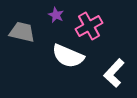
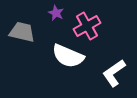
purple star: moved 2 px up
pink cross: moved 2 px left
white L-shape: rotated 12 degrees clockwise
